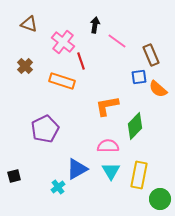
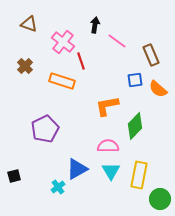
blue square: moved 4 px left, 3 px down
